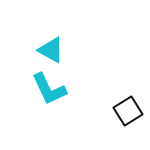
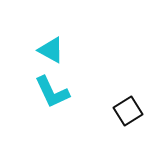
cyan L-shape: moved 3 px right, 3 px down
